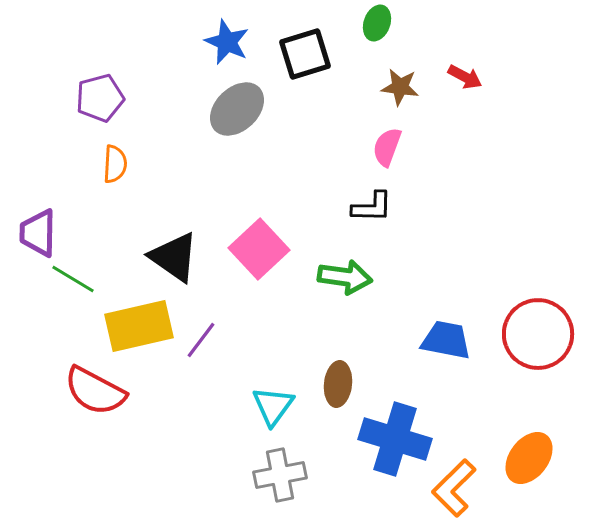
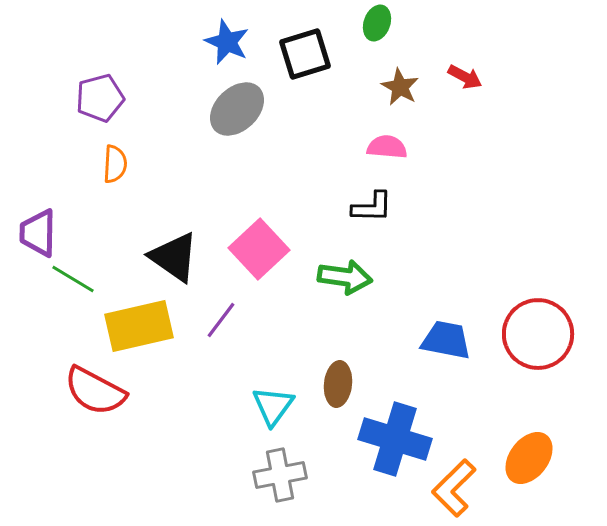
brown star: rotated 21 degrees clockwise
pink semicircle: rotated 75 degrees clockwise
purple line: moved 20 px right, 20 px up
